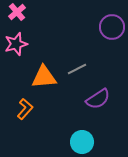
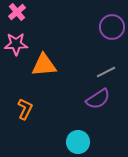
pink star: rotated 15 degrees clockwise
gray line: moved 29 px right, 3 px down
orange triangle: moved 12 px up
orange L-shape: rotated 15 degrees counterclockwise
cyan circle: moved 4 px left
